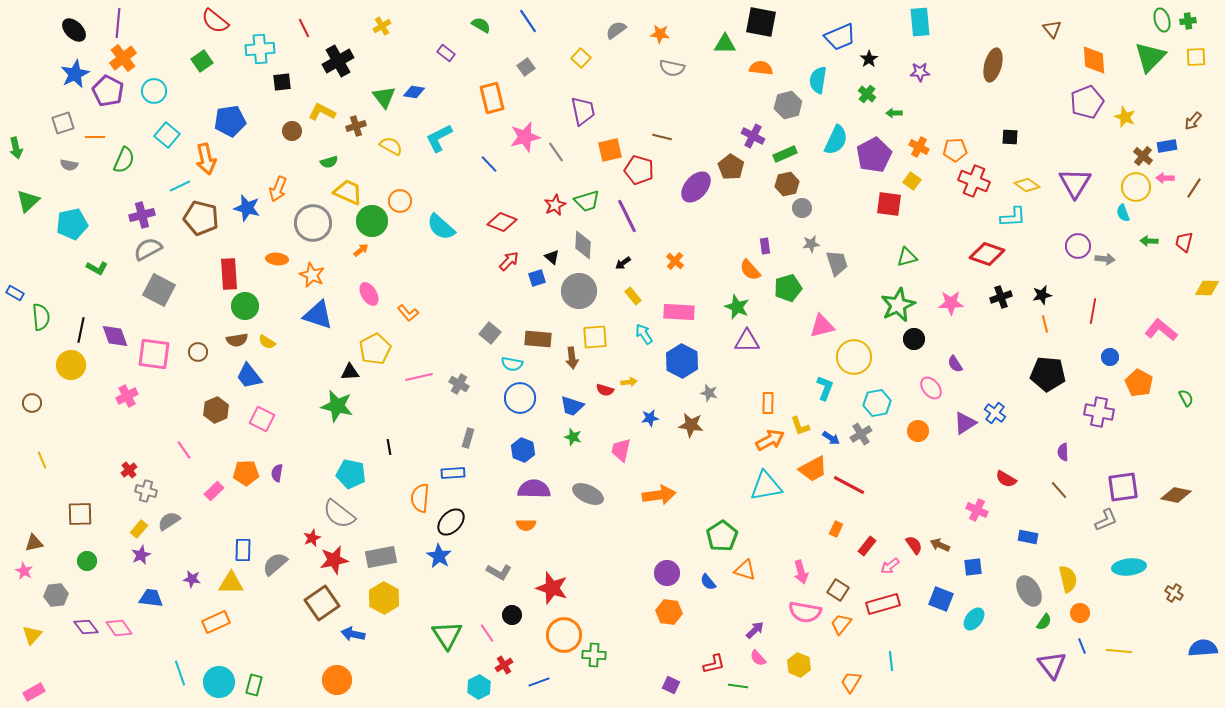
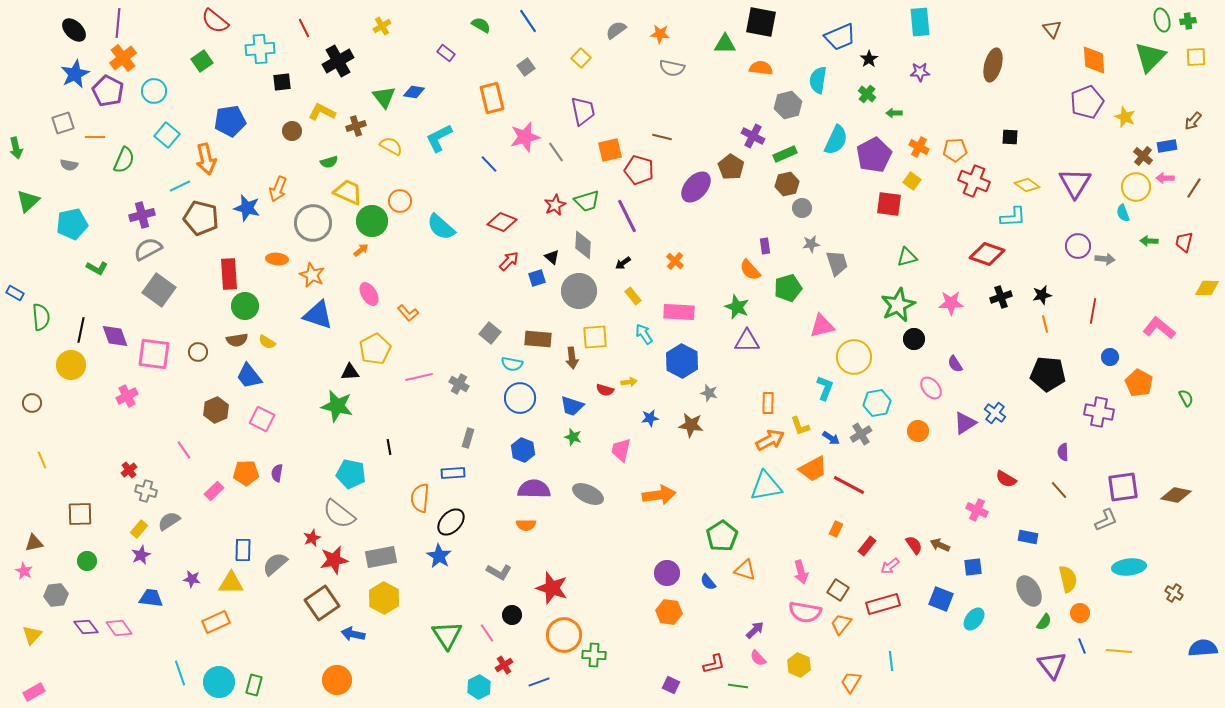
gray square at (159, 290): rotated 8 degrees clockwise
pink L-shape at (1161, 330): moved 2 px left, 2 px up
